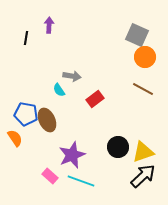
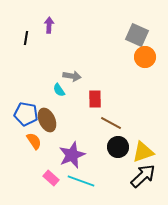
brown line: moved 32 px left, 34 px down
red rectangle: rotated 54 degrees counterclockwise
orange semicircle: moved 19 px right, 3 px down
pink rectangle: moved 1 px right, 2 px down
